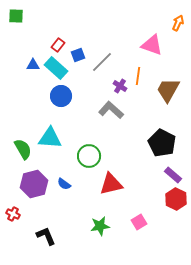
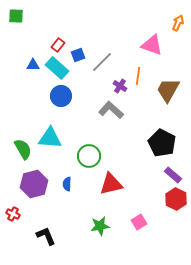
cyan rectangle: moved 1 px right
blue semicircle: moved 3 px right; rotated 56 degrees clockwise
